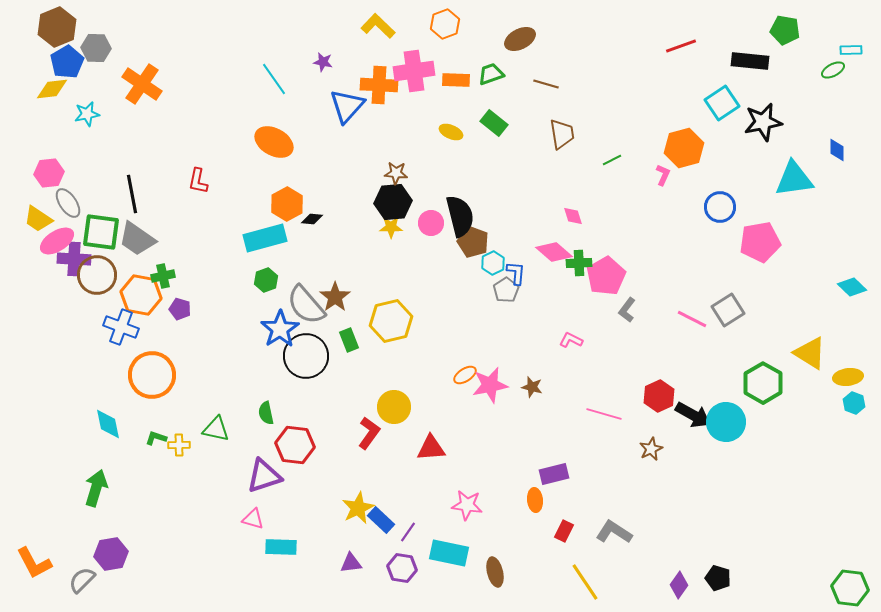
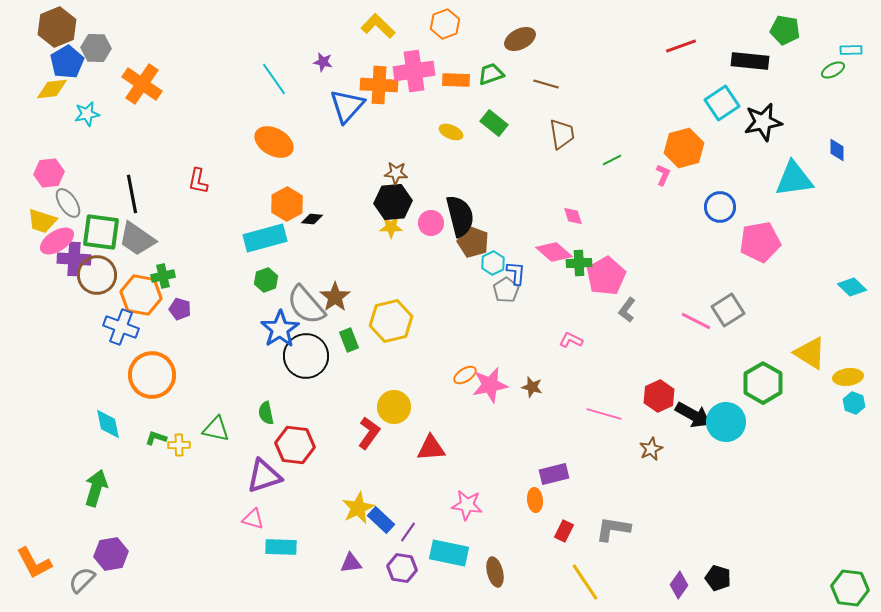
yellow trapezoid at (38, 219): moved 4 px right, 2 px down; rotated 16 degrees counterclockwise
pink line at (692, 319): moved 4 px right, 2 px down
gray L-shape at (614, 532): moved 1 px left, 3 px up; rotated 24 degrees counterclockwise
